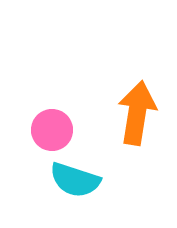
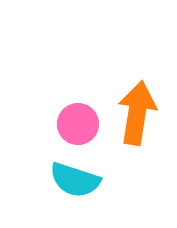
pink circle: moved 26 px right, 6 px up
